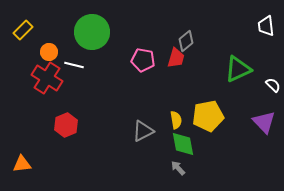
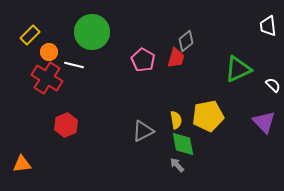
white trapezoid: moved 2 px right
yellow rectangle: moved 7 px right, 5 px down
pink pentagon: rotated 20 degrees clockwise
gray arrow: moved 1 px left, 3 px up
